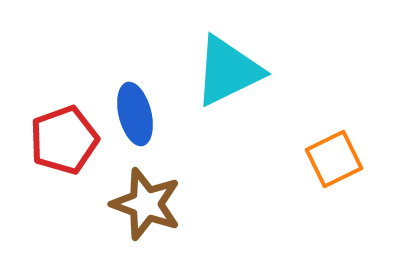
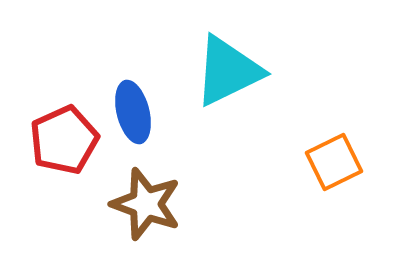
blue ellipse: moved 2 px left, 2 px up
red pentagon: rotated 4 degrees counterclockwise
orange square: moved 3 px down
